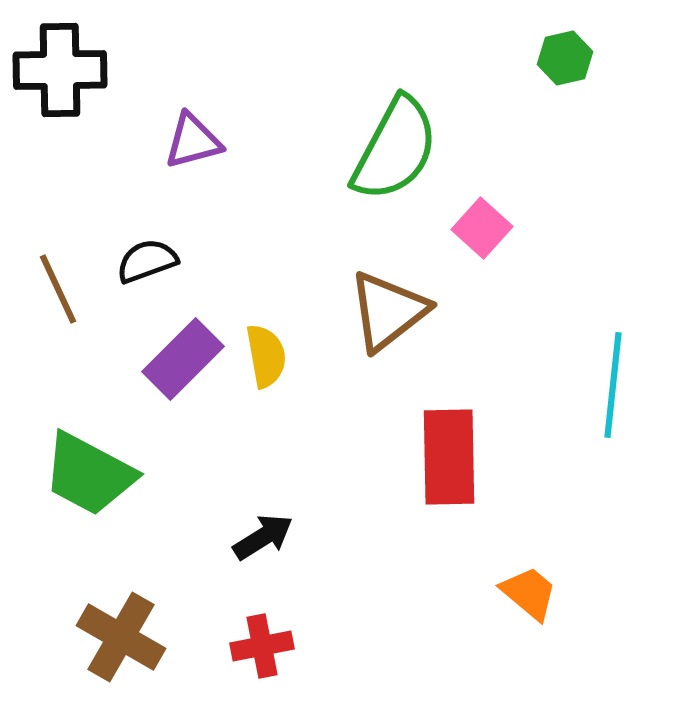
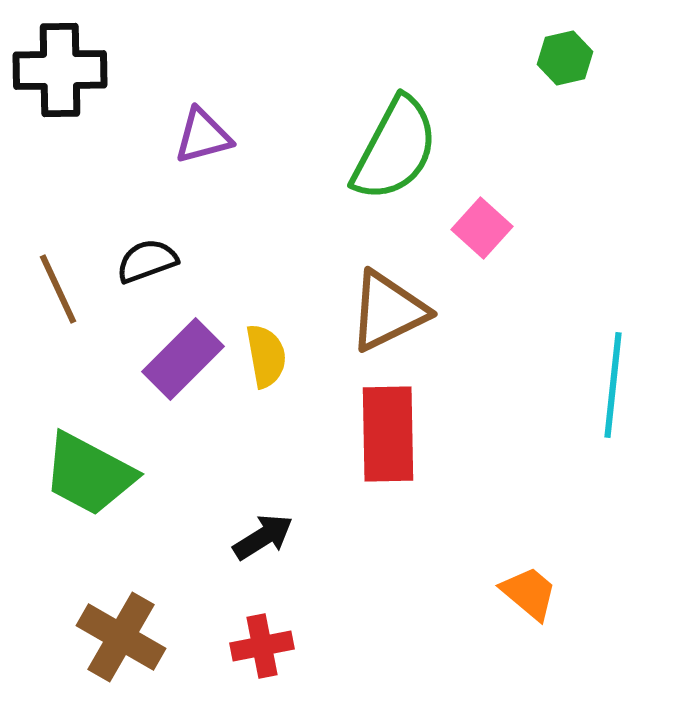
purple triangle: moved 10 px right, 5 px up
brown triangle: rotated 12 degrees clockwise
red rectangle: moved 61 px left, 23 px up
